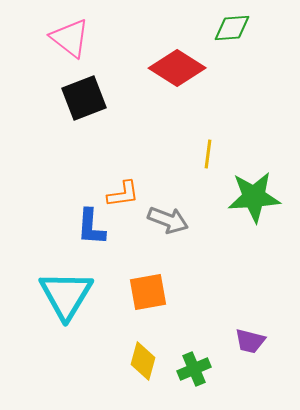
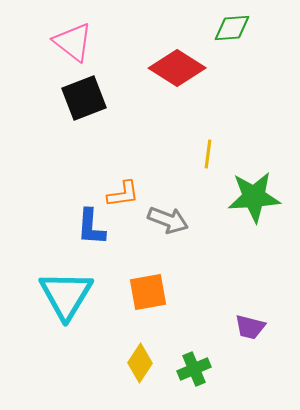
pink triangle: moved 3 px right, 4 px down
purple trapezoid: moved 14 px up
yellow diamond: moved 3 px left, 2 px down; rotated 18 degrees clockwise
